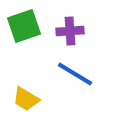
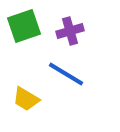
purple cross: rotated 12 degrees counterclockwise
blue line: moved 9 px left
